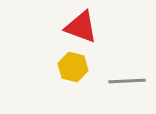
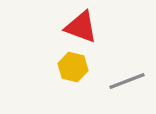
gray line: rotated 18 degrees counterclockwise
